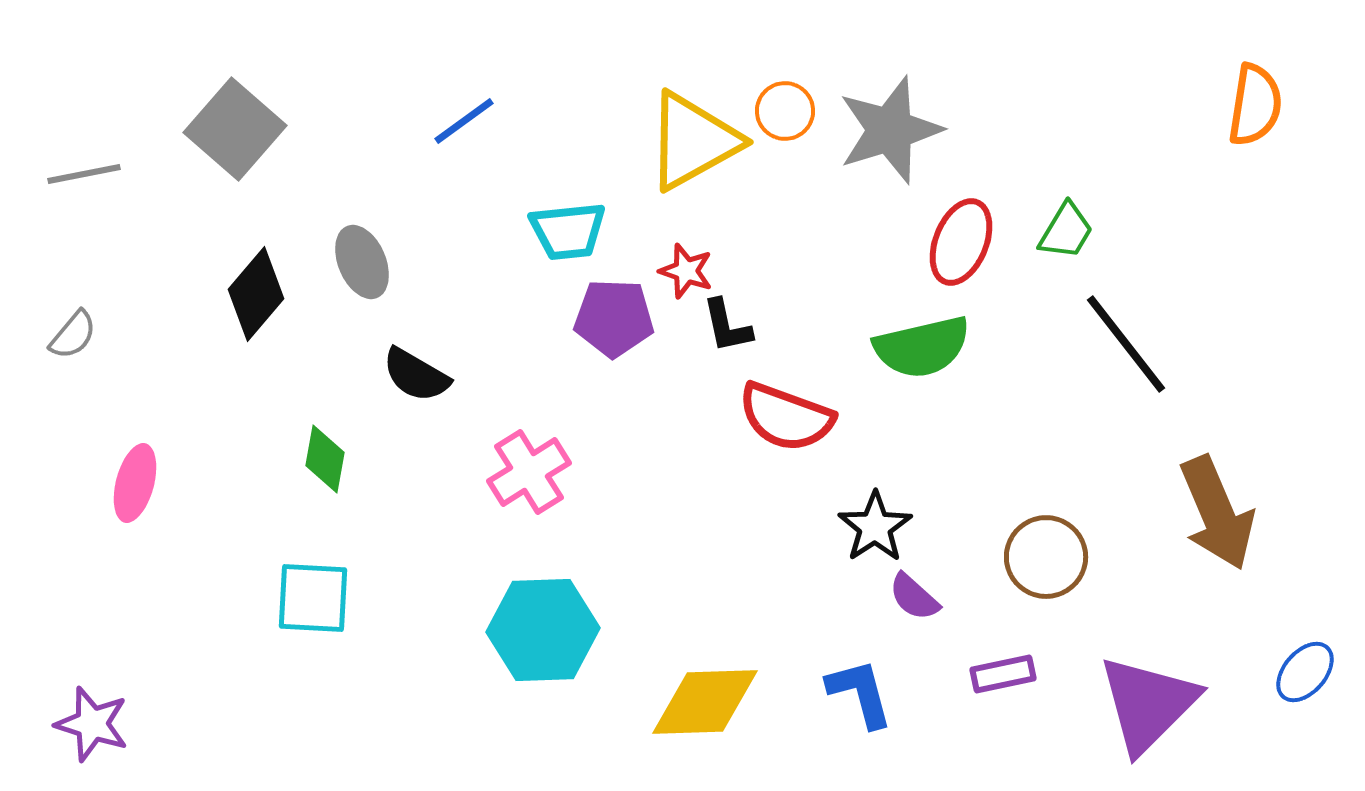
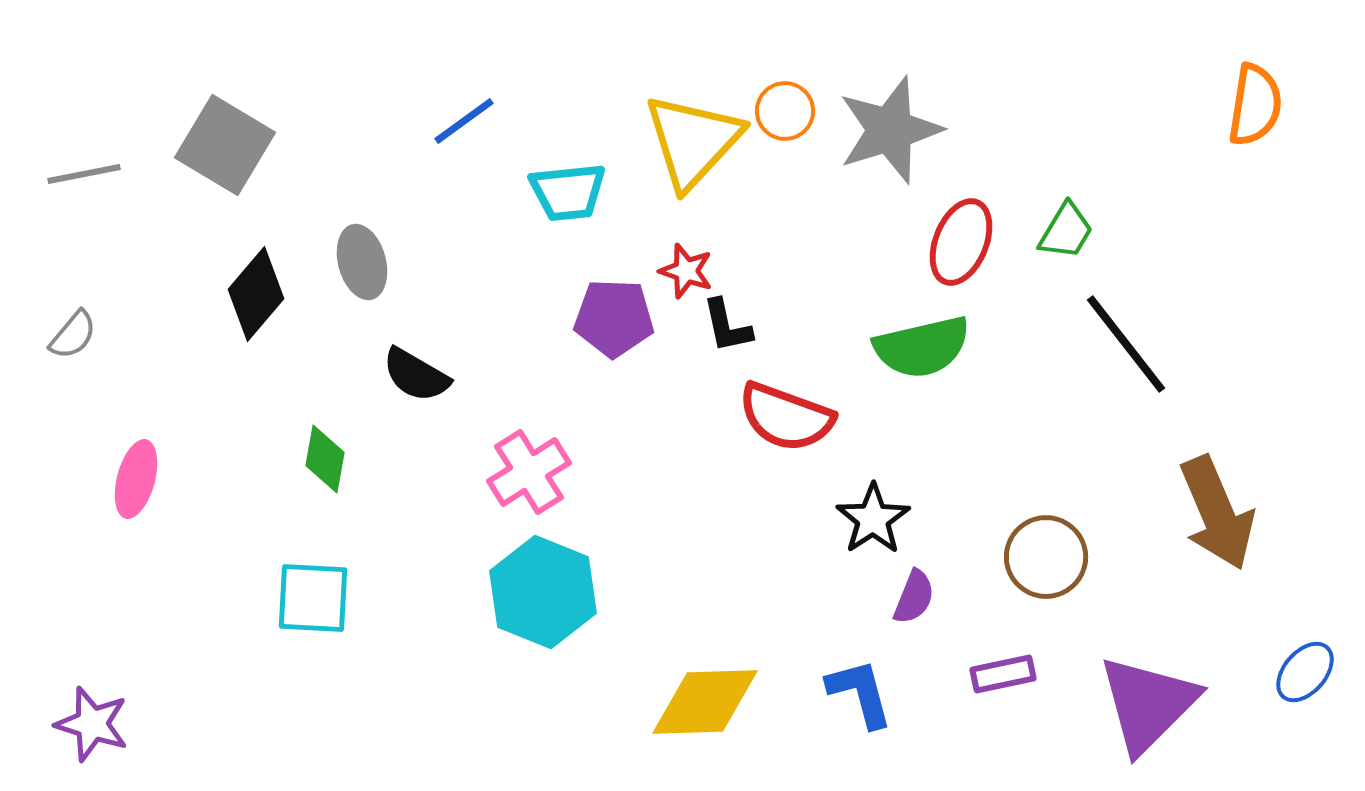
gray square: moved 10 px left, 16 px down; rotated 10 degrees counterclockwise
yellow triangle: rotated 18 degrees counterclockwise
cyan trapezoid: moved 39 px up
gray ellipse: rotated 8 degrees clockwise
pink ellipse: moved 1 px right, 4 px up
black star: moved 2 px left, 8 px up
purple semicircle: rotated 110 degrees counterclockwise
cyan hexagon: moved 38 px up; rotated 24 degrees clockwise
